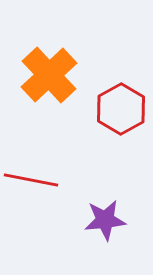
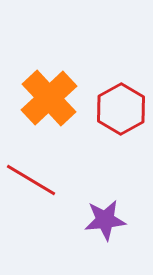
orange cross: moved 23 px down
red line: rotated 20 degrees clockwise
